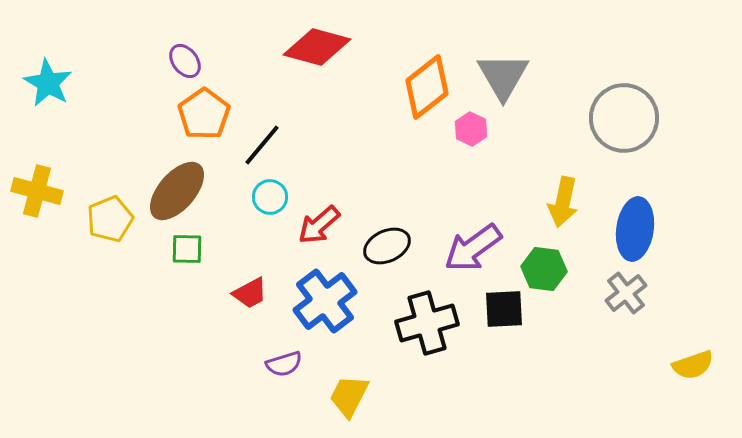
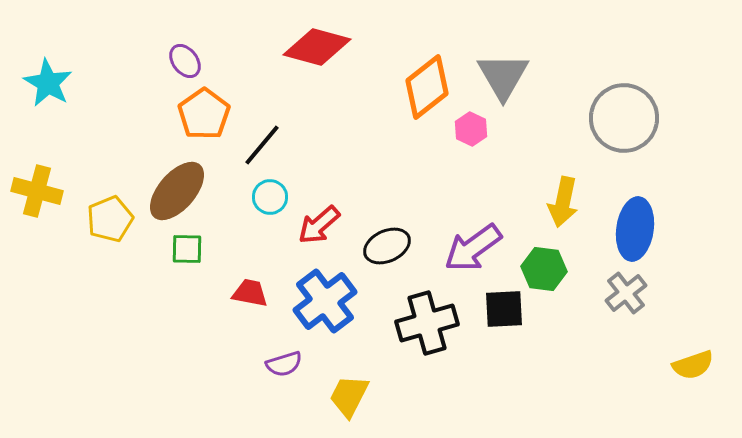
red trapezoid: rotated 141 degrees counterclockwise
